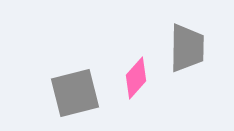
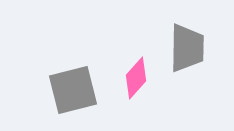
gray square: moved 2 px left, 3 px up
